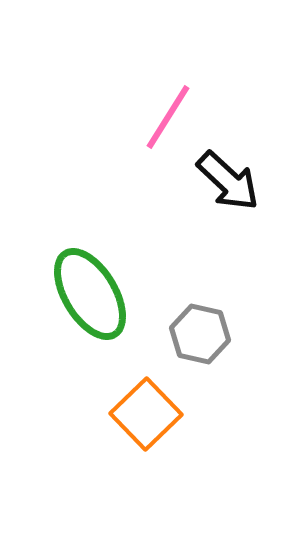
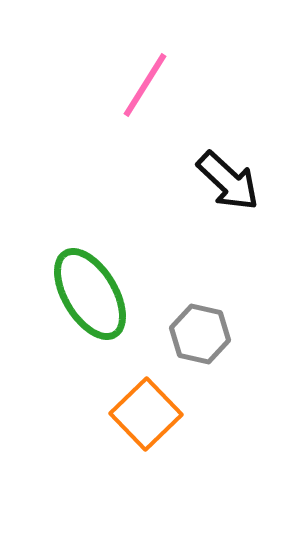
pink line: moved 23 px left, 32 px up
